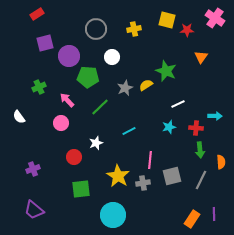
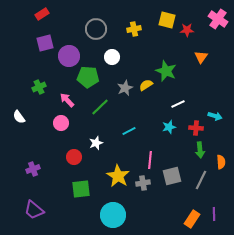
red rectangle: moved 5 px right
pink cross: moved 3 px right, 1 px down
cyan arrow: rotated 16 degrees clockwise
